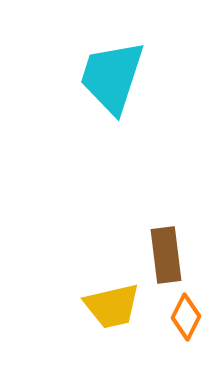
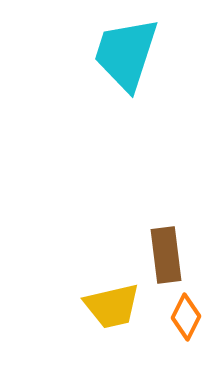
cyan trapezoid: moved 14 px right, 23 px up
